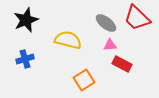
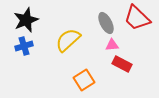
gray ellipse: rotated 25 degrees clockwise
yellow semicircle: rotated 56 degrees counterclockwise
pink triangle: moved 2 px right
blue cross: moved 1 px left, 13 px up
